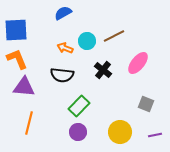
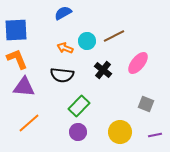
orange line: rotated 35 degrees clockwise
